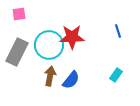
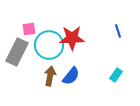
pink square: moved 10 px right, 15 px down
red star: moved 1 px down
blue semicircle: moved 4 px up
